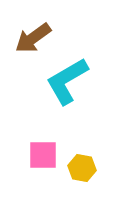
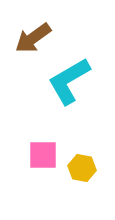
cyan L-shape: moved 2 px right
